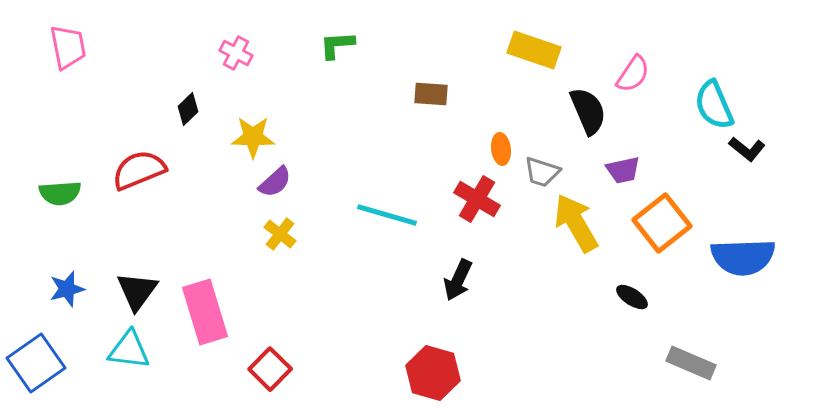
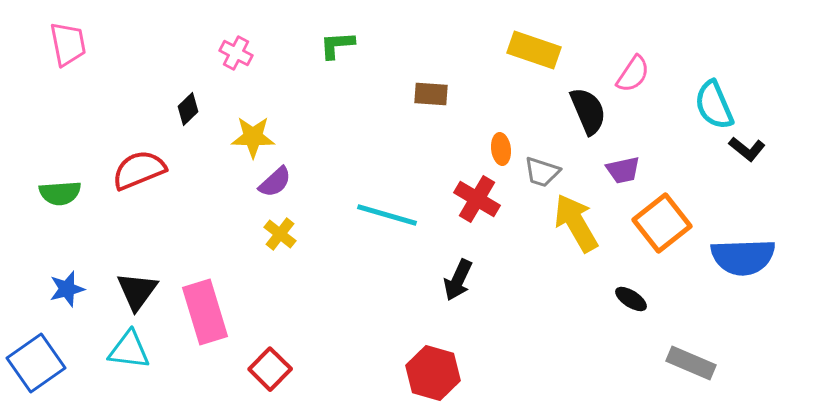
pink trapezoid: moved 3 px up
black ellipse: moved 1 px left, 2 px down
